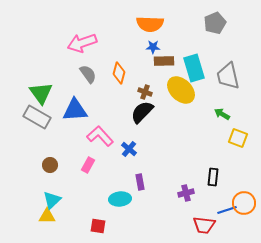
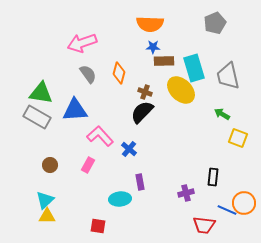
green triangle: rotated 45 degrees counterclockwise
cyan triangle: moved 7 px left
blue line: rotated 42 degrees clockwise
